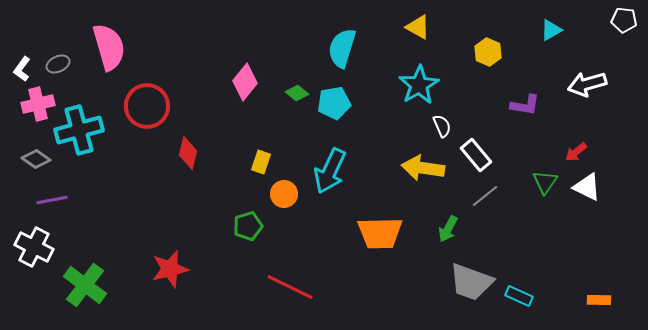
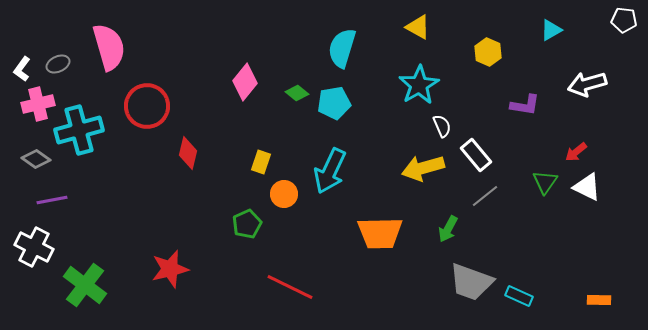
yellow arrow: rotated 24 degrees counterclockwise
green pentagon: moved 1 px left, 2 px up; rotated 8 degrees counterclockwise
